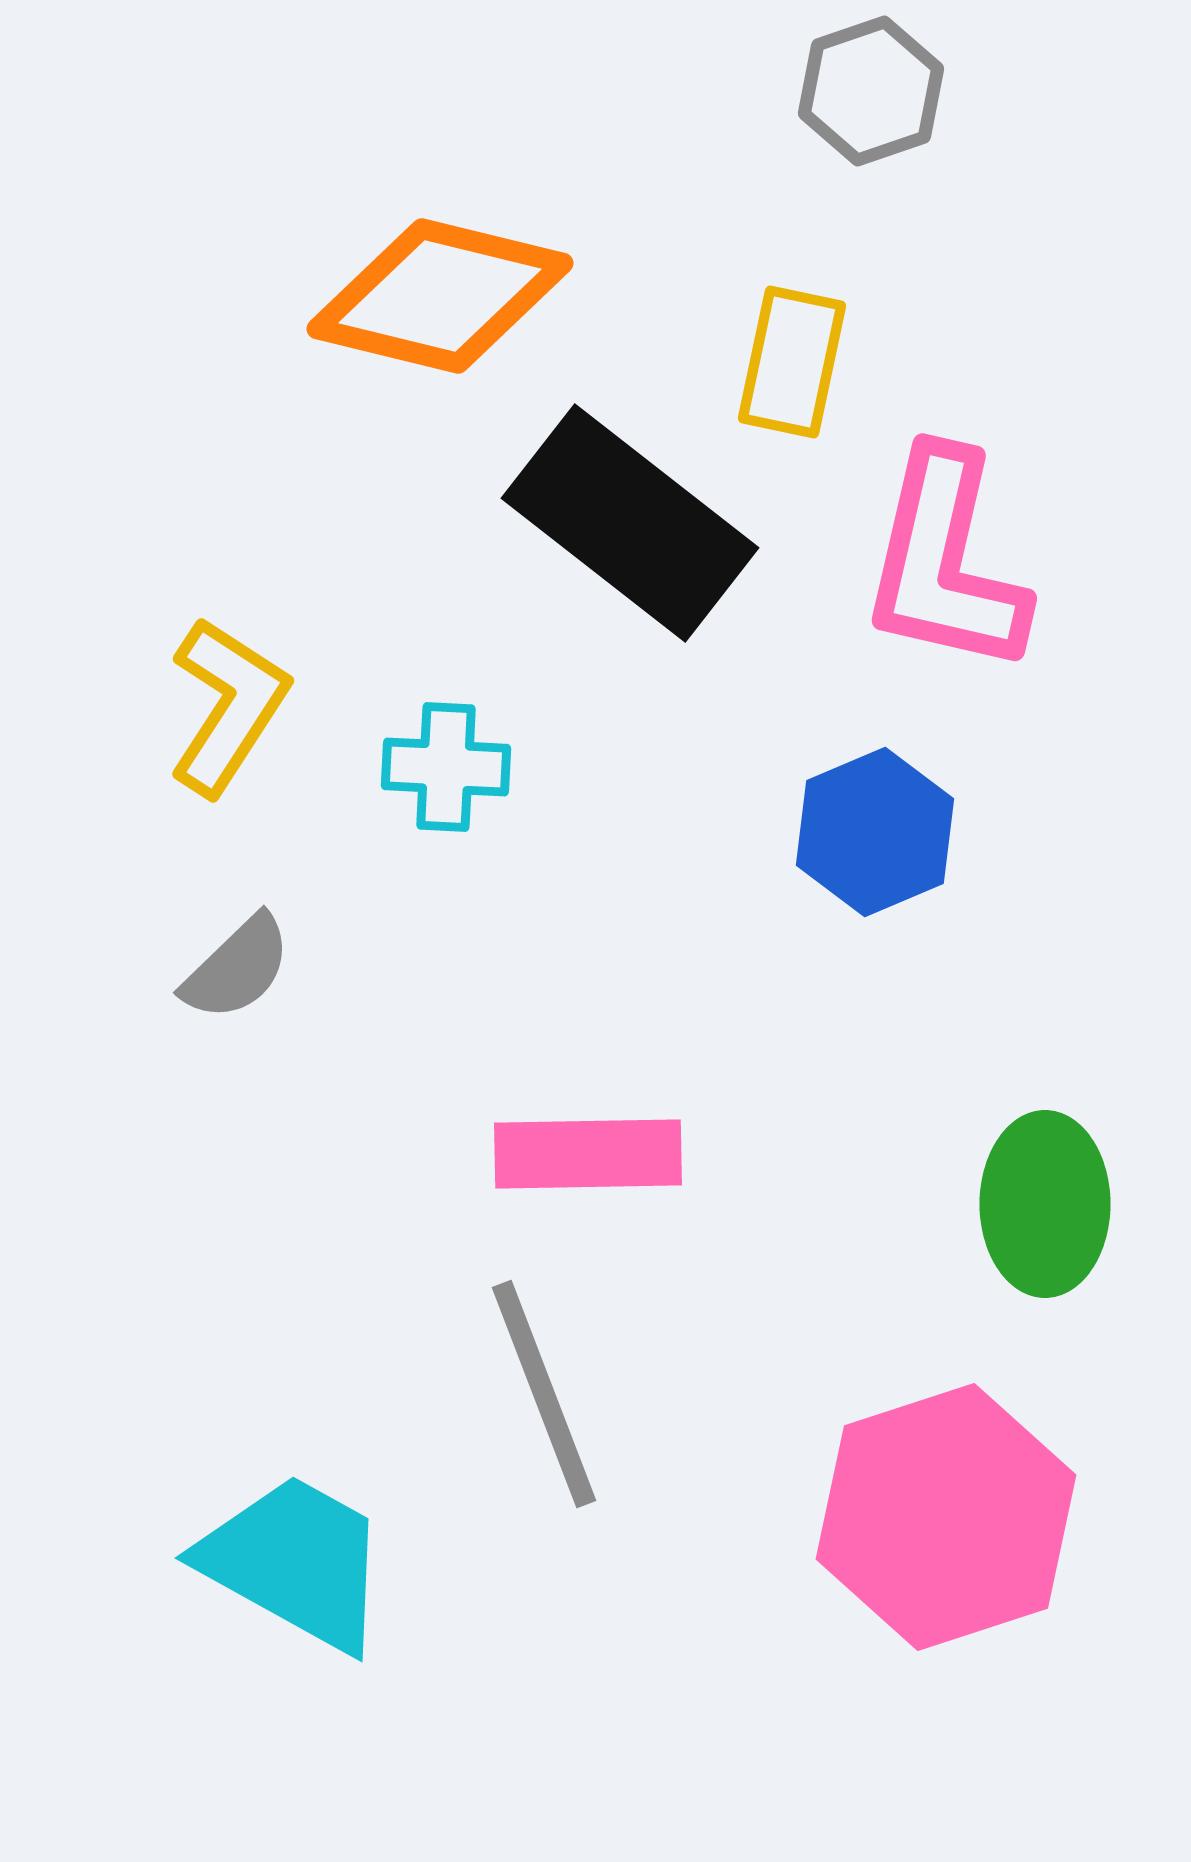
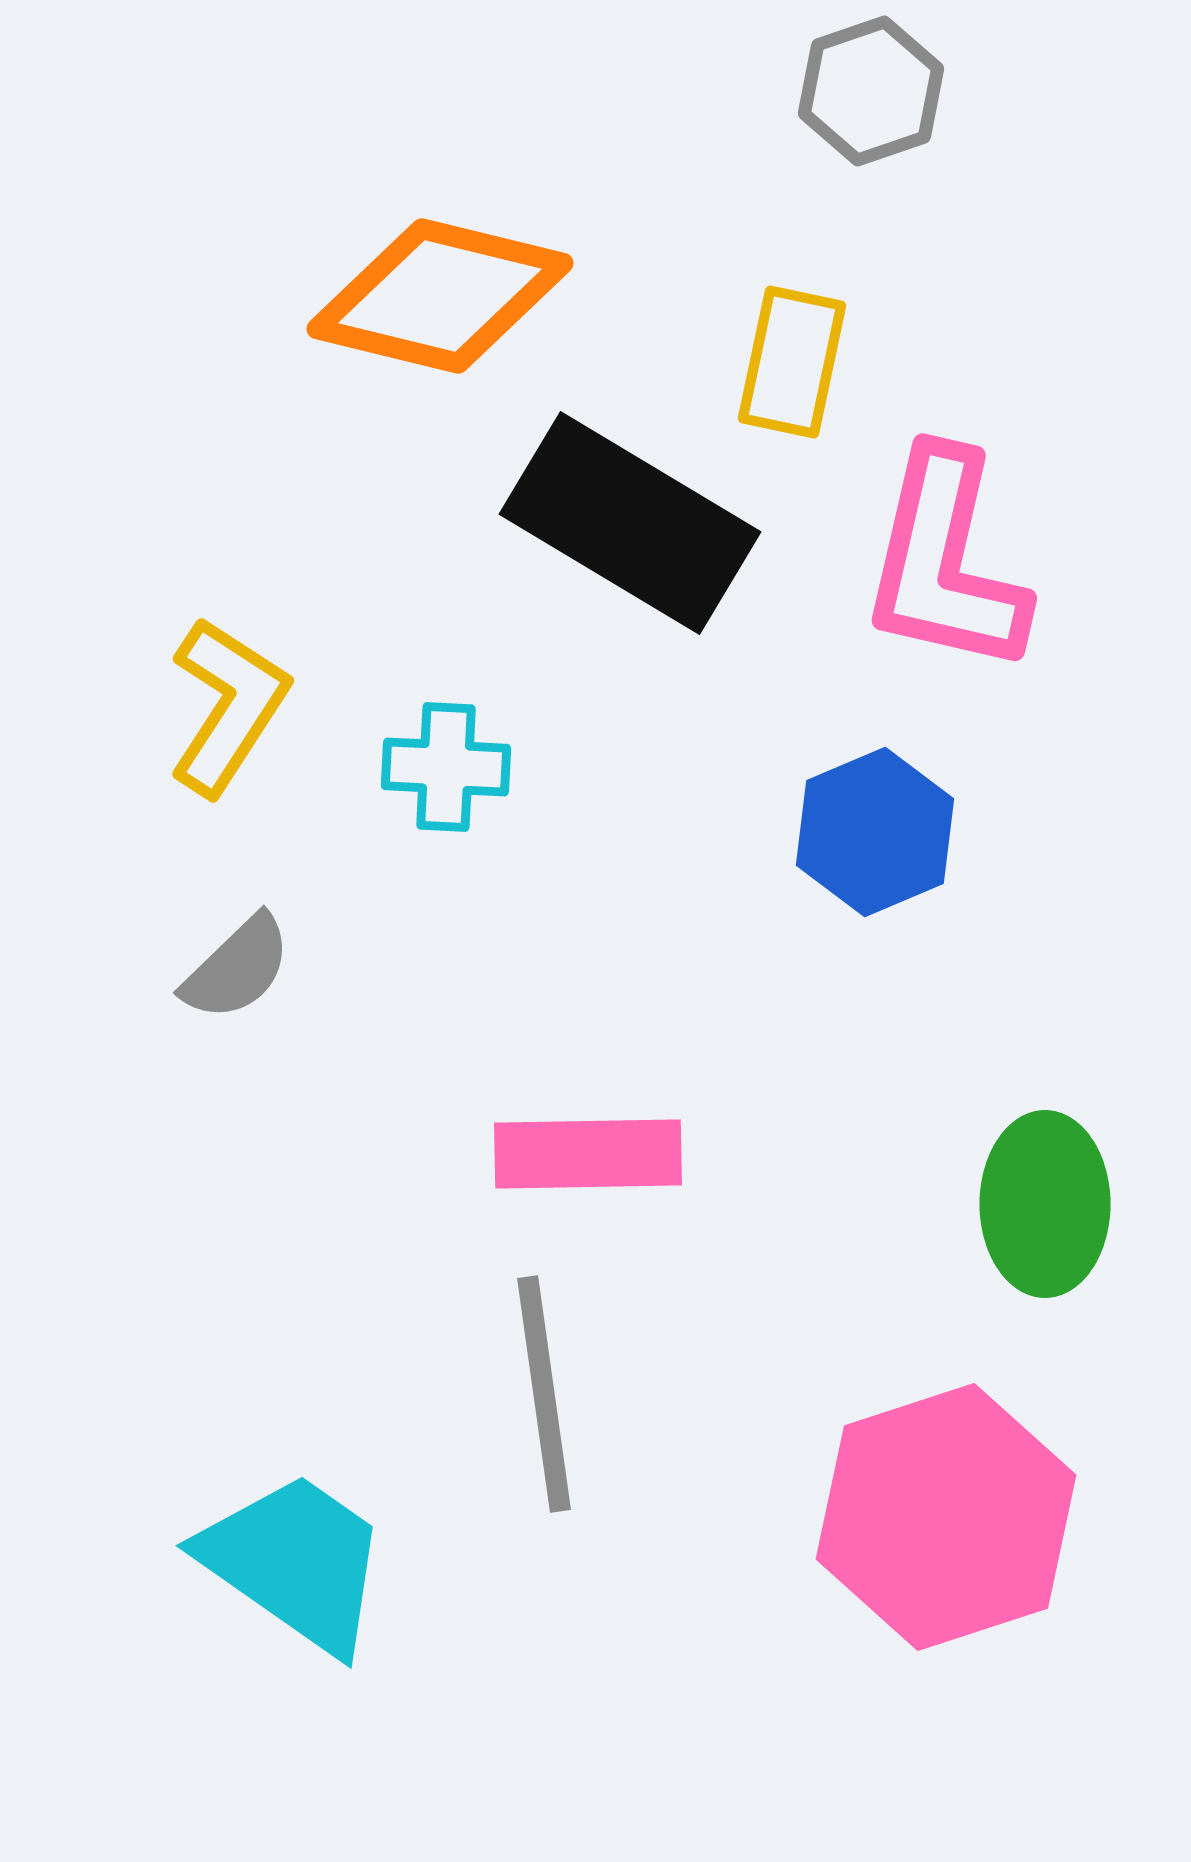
black rectangle: rotated 7 degrees counterclockwise
gray line: rotated 13 degrees clockwise
cyan trapezoid: rotated 6 degrees clockwise
